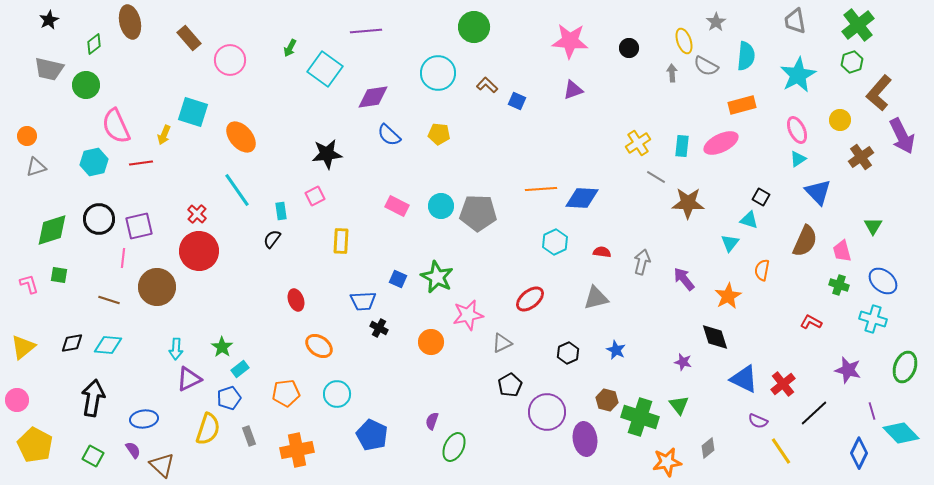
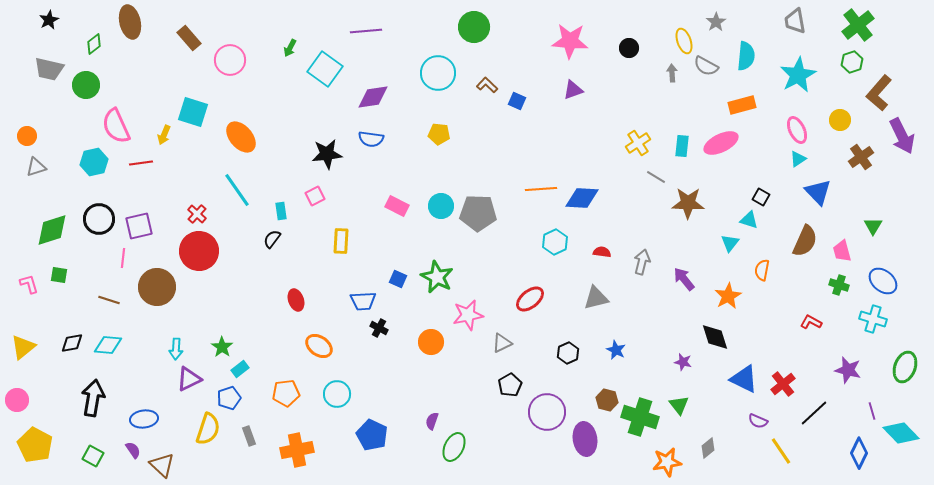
blue semicircle at (389, 135): moved 18 px left, 4 px down; rotated 35 degrees counterclockwise
